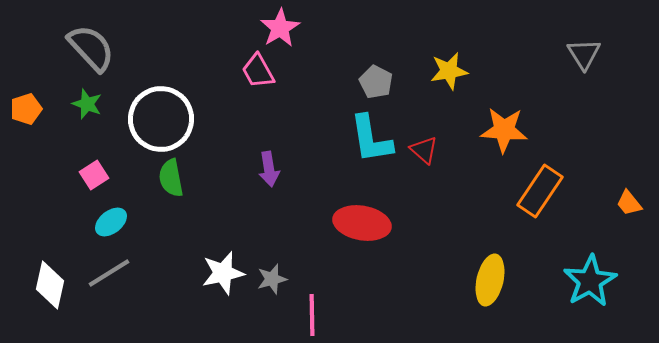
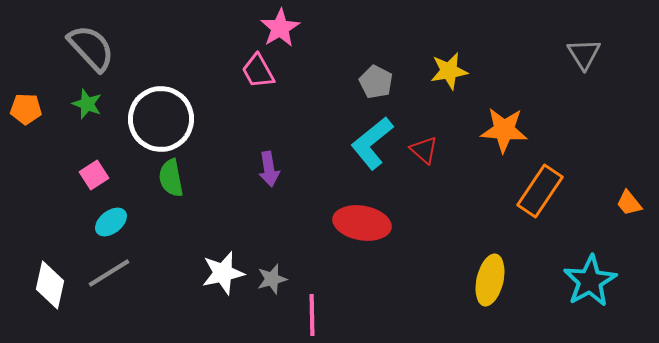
orange pentagon: rotated 20 degrees clockwise
cyan L-shape: moved 1 px right, 4 px down; rotated 60 degrees clockwise
